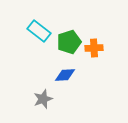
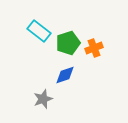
green pentagon: moved 1 px left, 1 px down
orange cross: rotated 18 degrees counterclockwise
blue diamond: rotated 15 degrees counterclockwise
